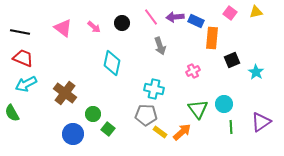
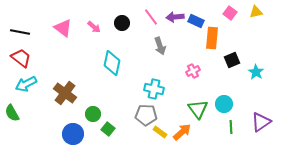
red trapezoid: moved 2 px left; rotated 15 degrees clockwise
